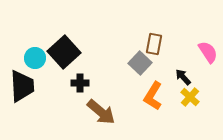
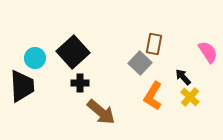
black square: moved 9 px right
